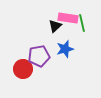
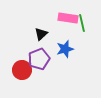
black triangle: moved 14 px left, 8 px down
purple pentagon: moved 3 px down; rotated 10 degrees counterclockwise
red circle: moved 1 px left, 1 px down
